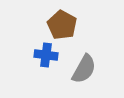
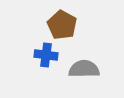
gray semicircle: rotated 120 degrees counterclockwise
